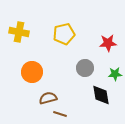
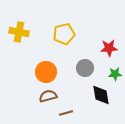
red star: moved 1 px right, 5 px down
orange circle: moved 14 px right
brown semicircle: moved 2 px up
brown line: moved 6 px right, 1 px up; rotated 32 degrees counterclockwise
